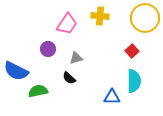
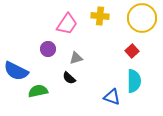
yellow circle: moved 3 px left
blue triangle: rotated 18 degrees clockwise
